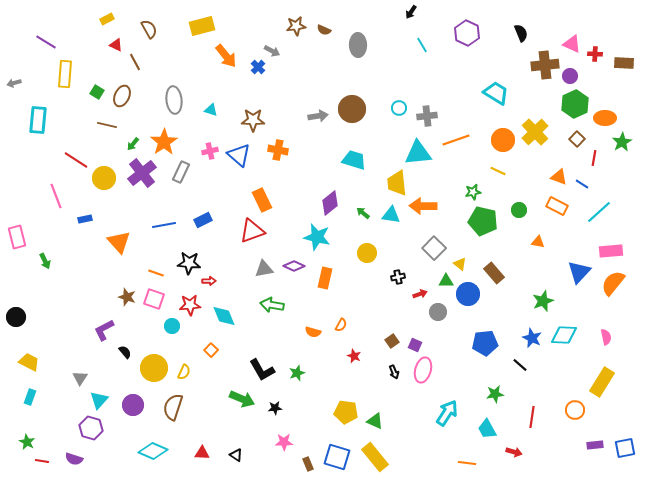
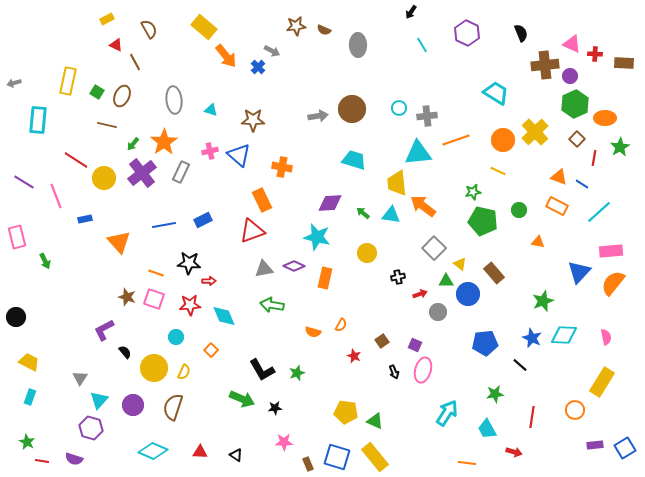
yellow rectangle at (202, 26): moved 2 px right, 1 px down; rotated 55 degrees clockwise
purple line at (46, 42): moved 22 px left, 140 px down
yellow rectangle at (65, 74): moved 3 px right, 7 px down; rotated 8 degrees clockwise
green star at (622, 142): moved 2 px left, 5 px down
orange cross at (278, 150): moved 4 px right, 17 px down
purple diamond at (330, 203): rotated 35 degrees clockwise
orange arrow at (423, 206): rotated 36 degrees clockwise
cyan circle at (172, 326): moved 4 px right, 11 px down
brown square at (392, 341): moved 10 px left
blue square at (625, 448): rotated 20 degrees counterclockwise
red triangle at (202, 453): moved 2 px left, 1 px up
